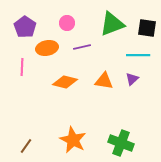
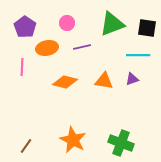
purple triangle: rotated 24 degrees clockwise
